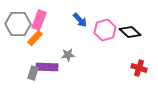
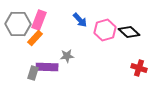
black diamond: moved 1 px left
gray star: moved 1 px left, 1 px down
